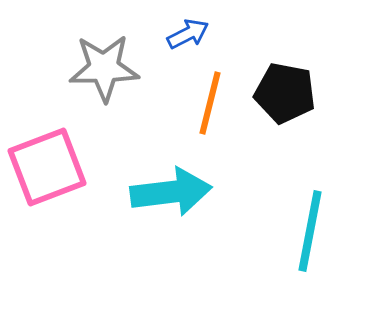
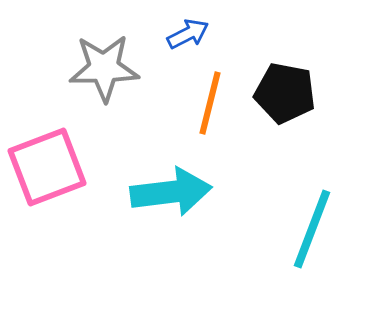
cyan line: moved 2 px right, 2 px up; rotated 10 degrees clockwise
